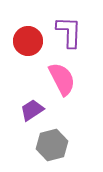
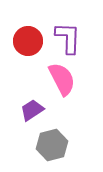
purple L-shape: moved 1 px left, 6 px down
